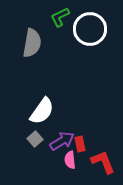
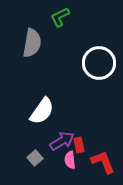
white circle: moved 9 px right, 34 px down
gray square: moved 19 px down
red rectangle: moved 1 px left, 1 px down
